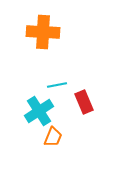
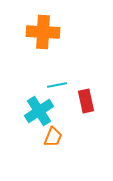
red rectangle: moved 2 px right, 1 px up; rotated 10 degrees clockwise
